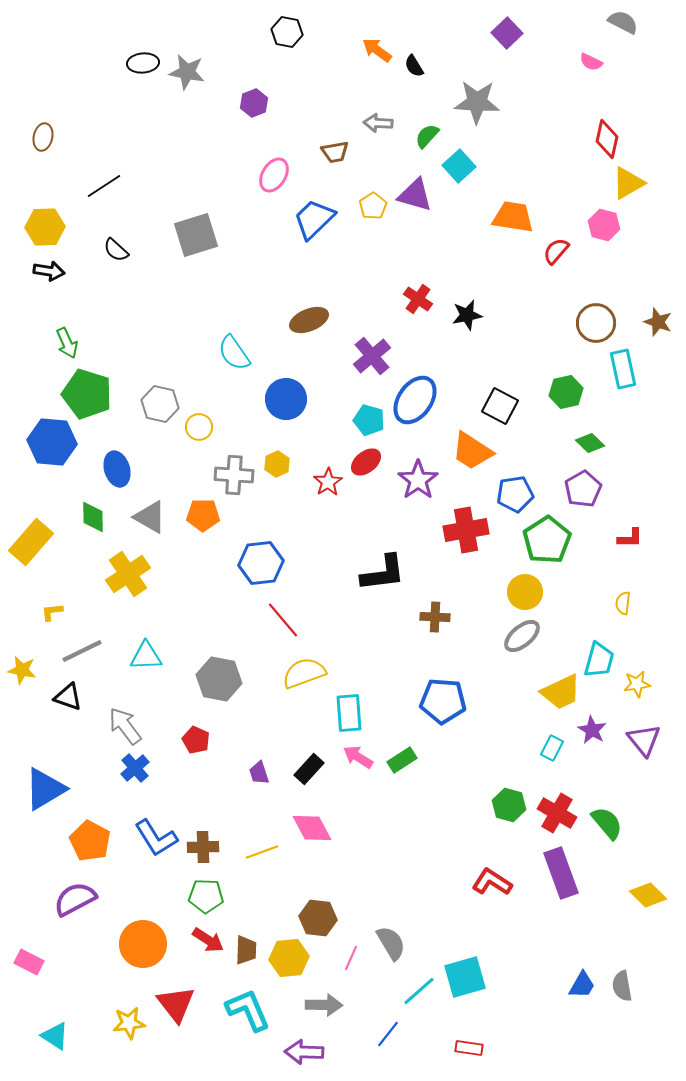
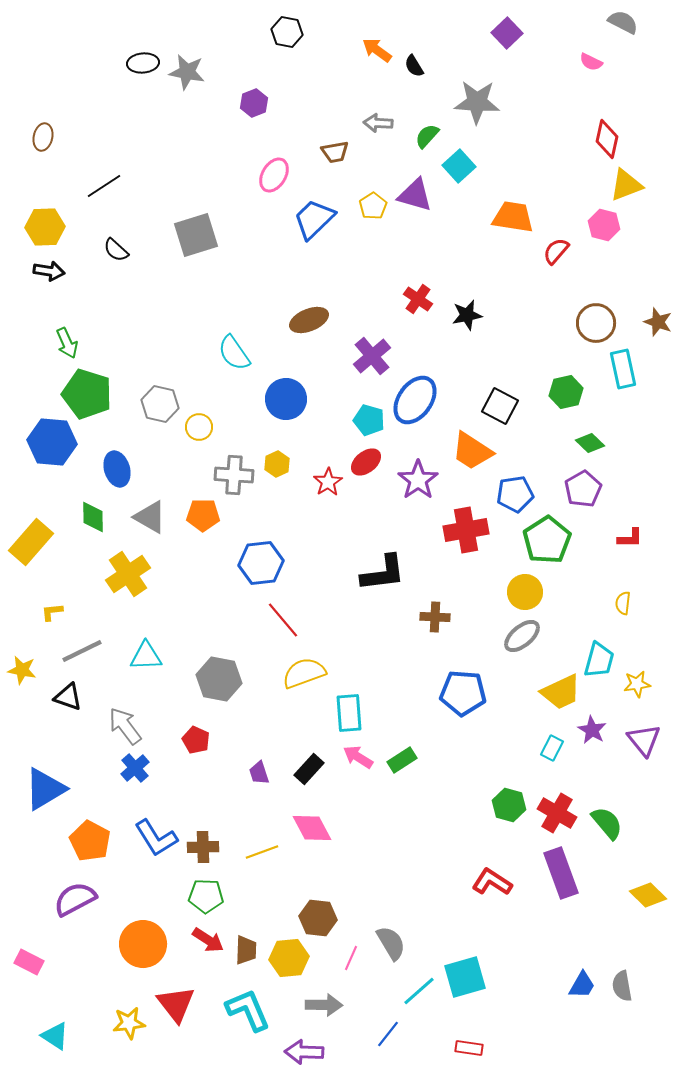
yellow triangle at (628, 183): moved 2 px left, 2 px down; rotated 9 degrees clockwise
blue pentagon at (443, 701): moved 20 px right, 8 px up
